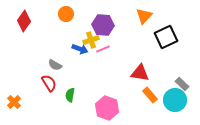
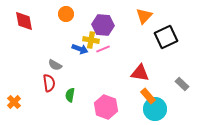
red diamond: rotated 45 degrees counterclockwise
yellow cross: rotated 28 degrees clockwise
red semicircle: rotated 24 degrees clockwise
orange rectangle: moved 2 px left, 1 px down
cyan circle: moved 20 px left, 9 px down
pink hexagon: moved 1 px left, 1 px up
